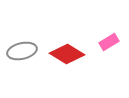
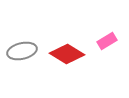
pink rectangle: moved 2 px left, 1 px up
